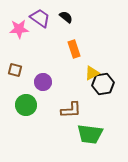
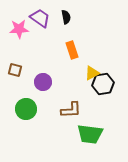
black semicircle: rotated 40 degrees clockwise
orange rectangle: moved 2 px left, 1 px down
green circle: moved 4 px down
